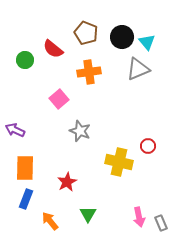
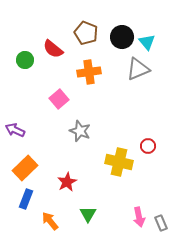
orange rectangle: rotated 45 degrees clockwise
